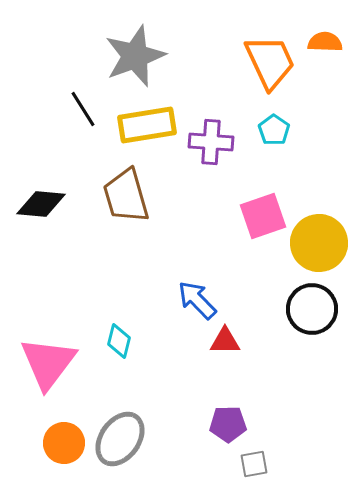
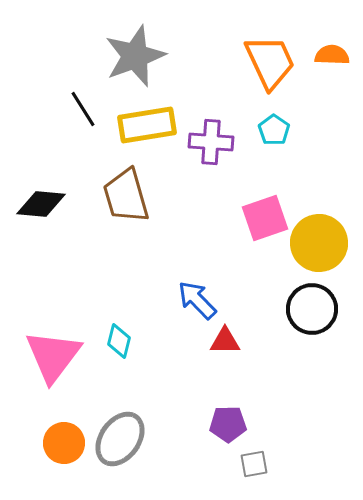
orange semicircle: moved 7 px right, 13 px down
pink square: moved 2 px right, 2 px down
pink triangle: moved 5 px right, 7 px up
